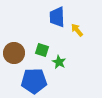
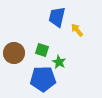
blue trapezoid: rotated 15 degrees clockwise
blue pentagon: moved 9 px right, 2 px up
